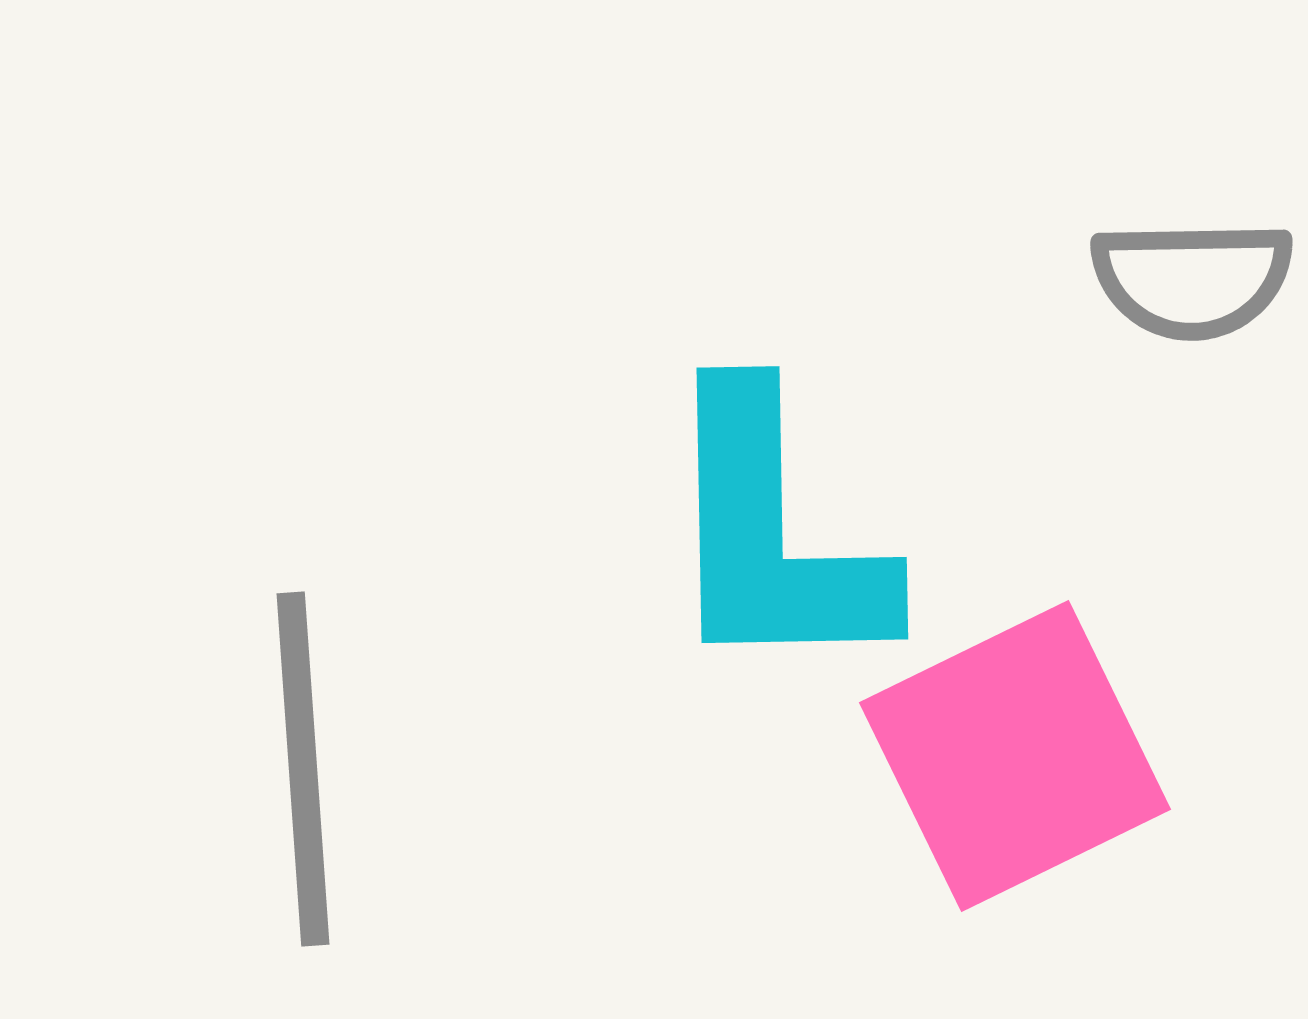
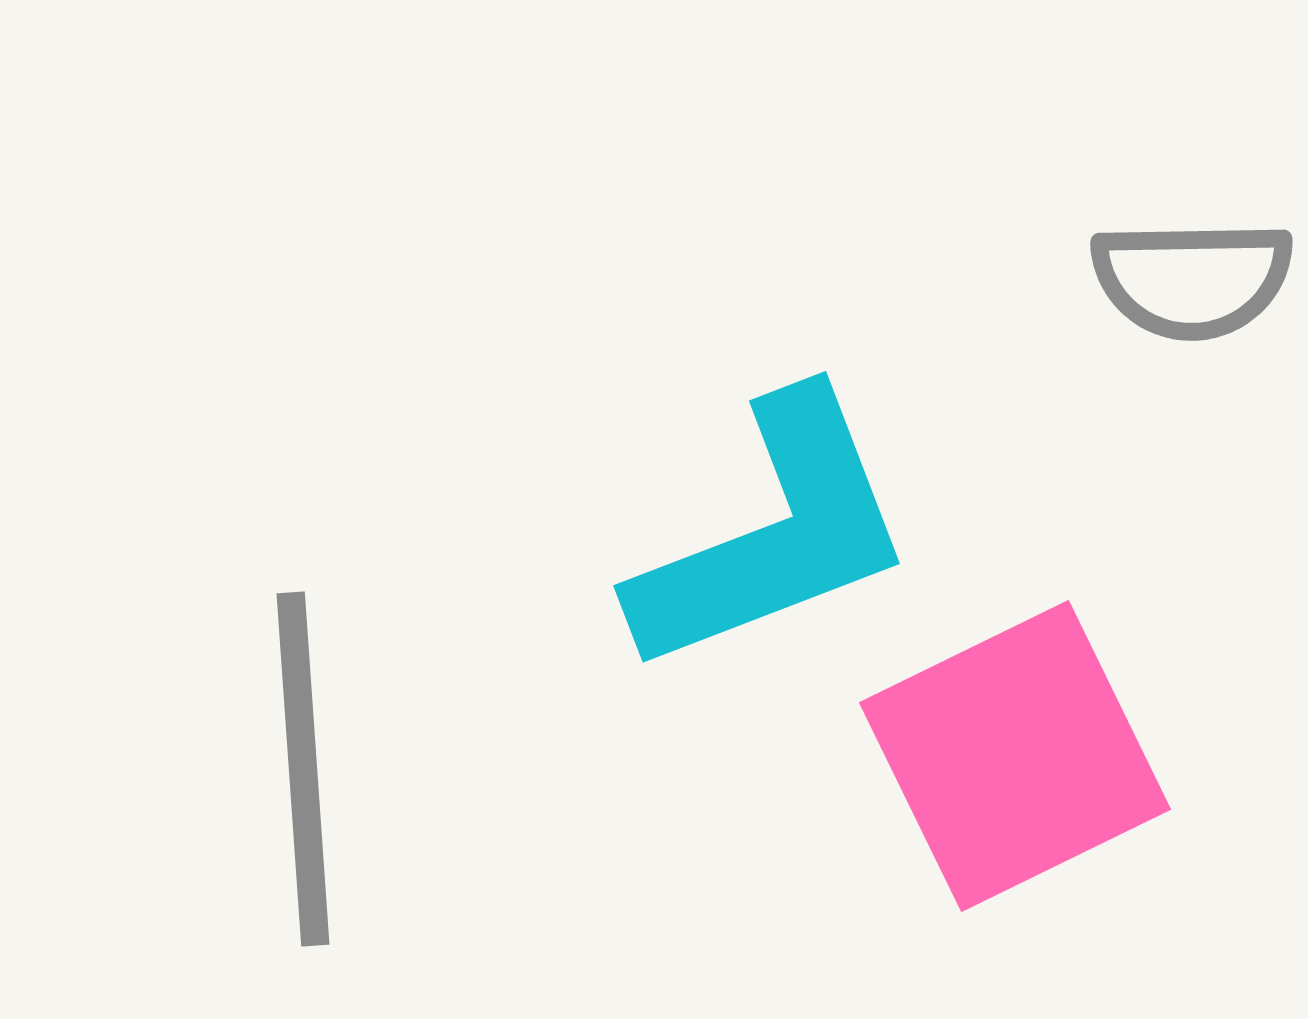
cyan L-shape: rotated 110 degrees counterclockwise
